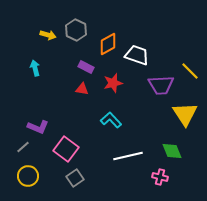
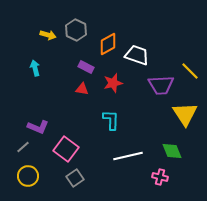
cyan L-shape: rotated 45 degrees clockwise
